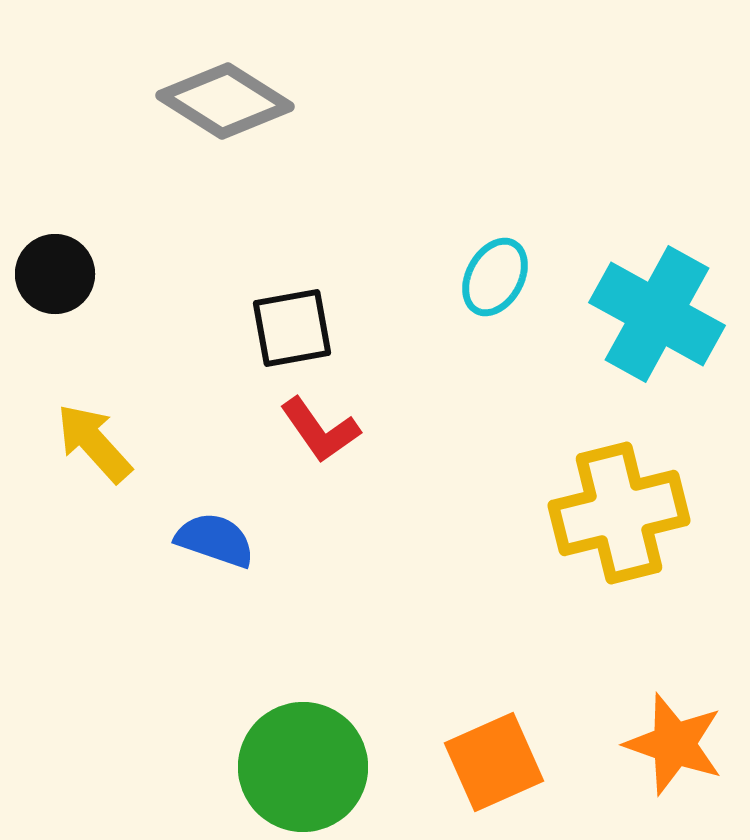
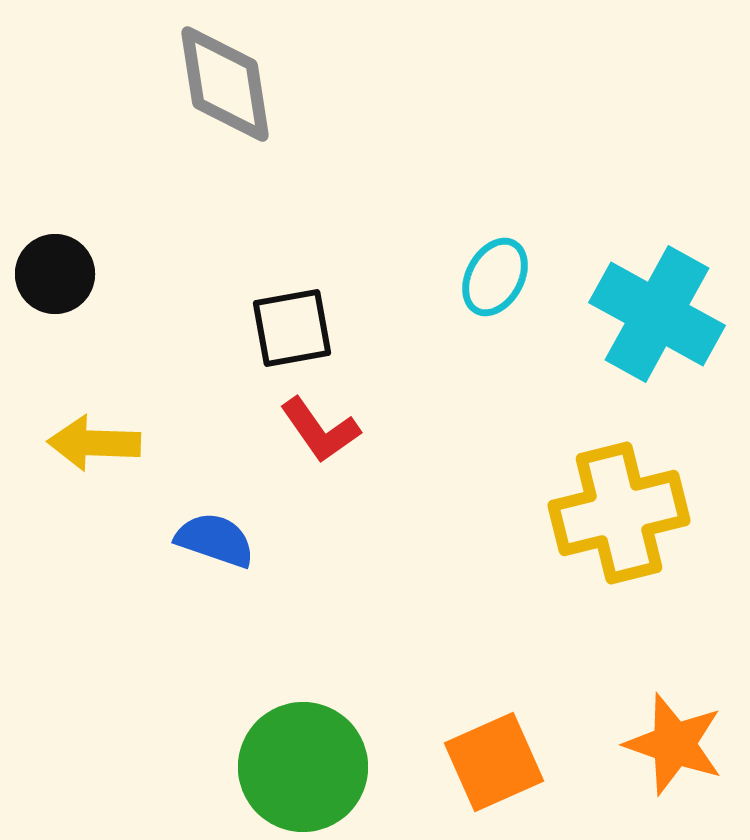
gray diamond: moved 17 px up; rotated 49 degrees clockwise
yellow arrow: rotated 46 degrees counterclockwise
